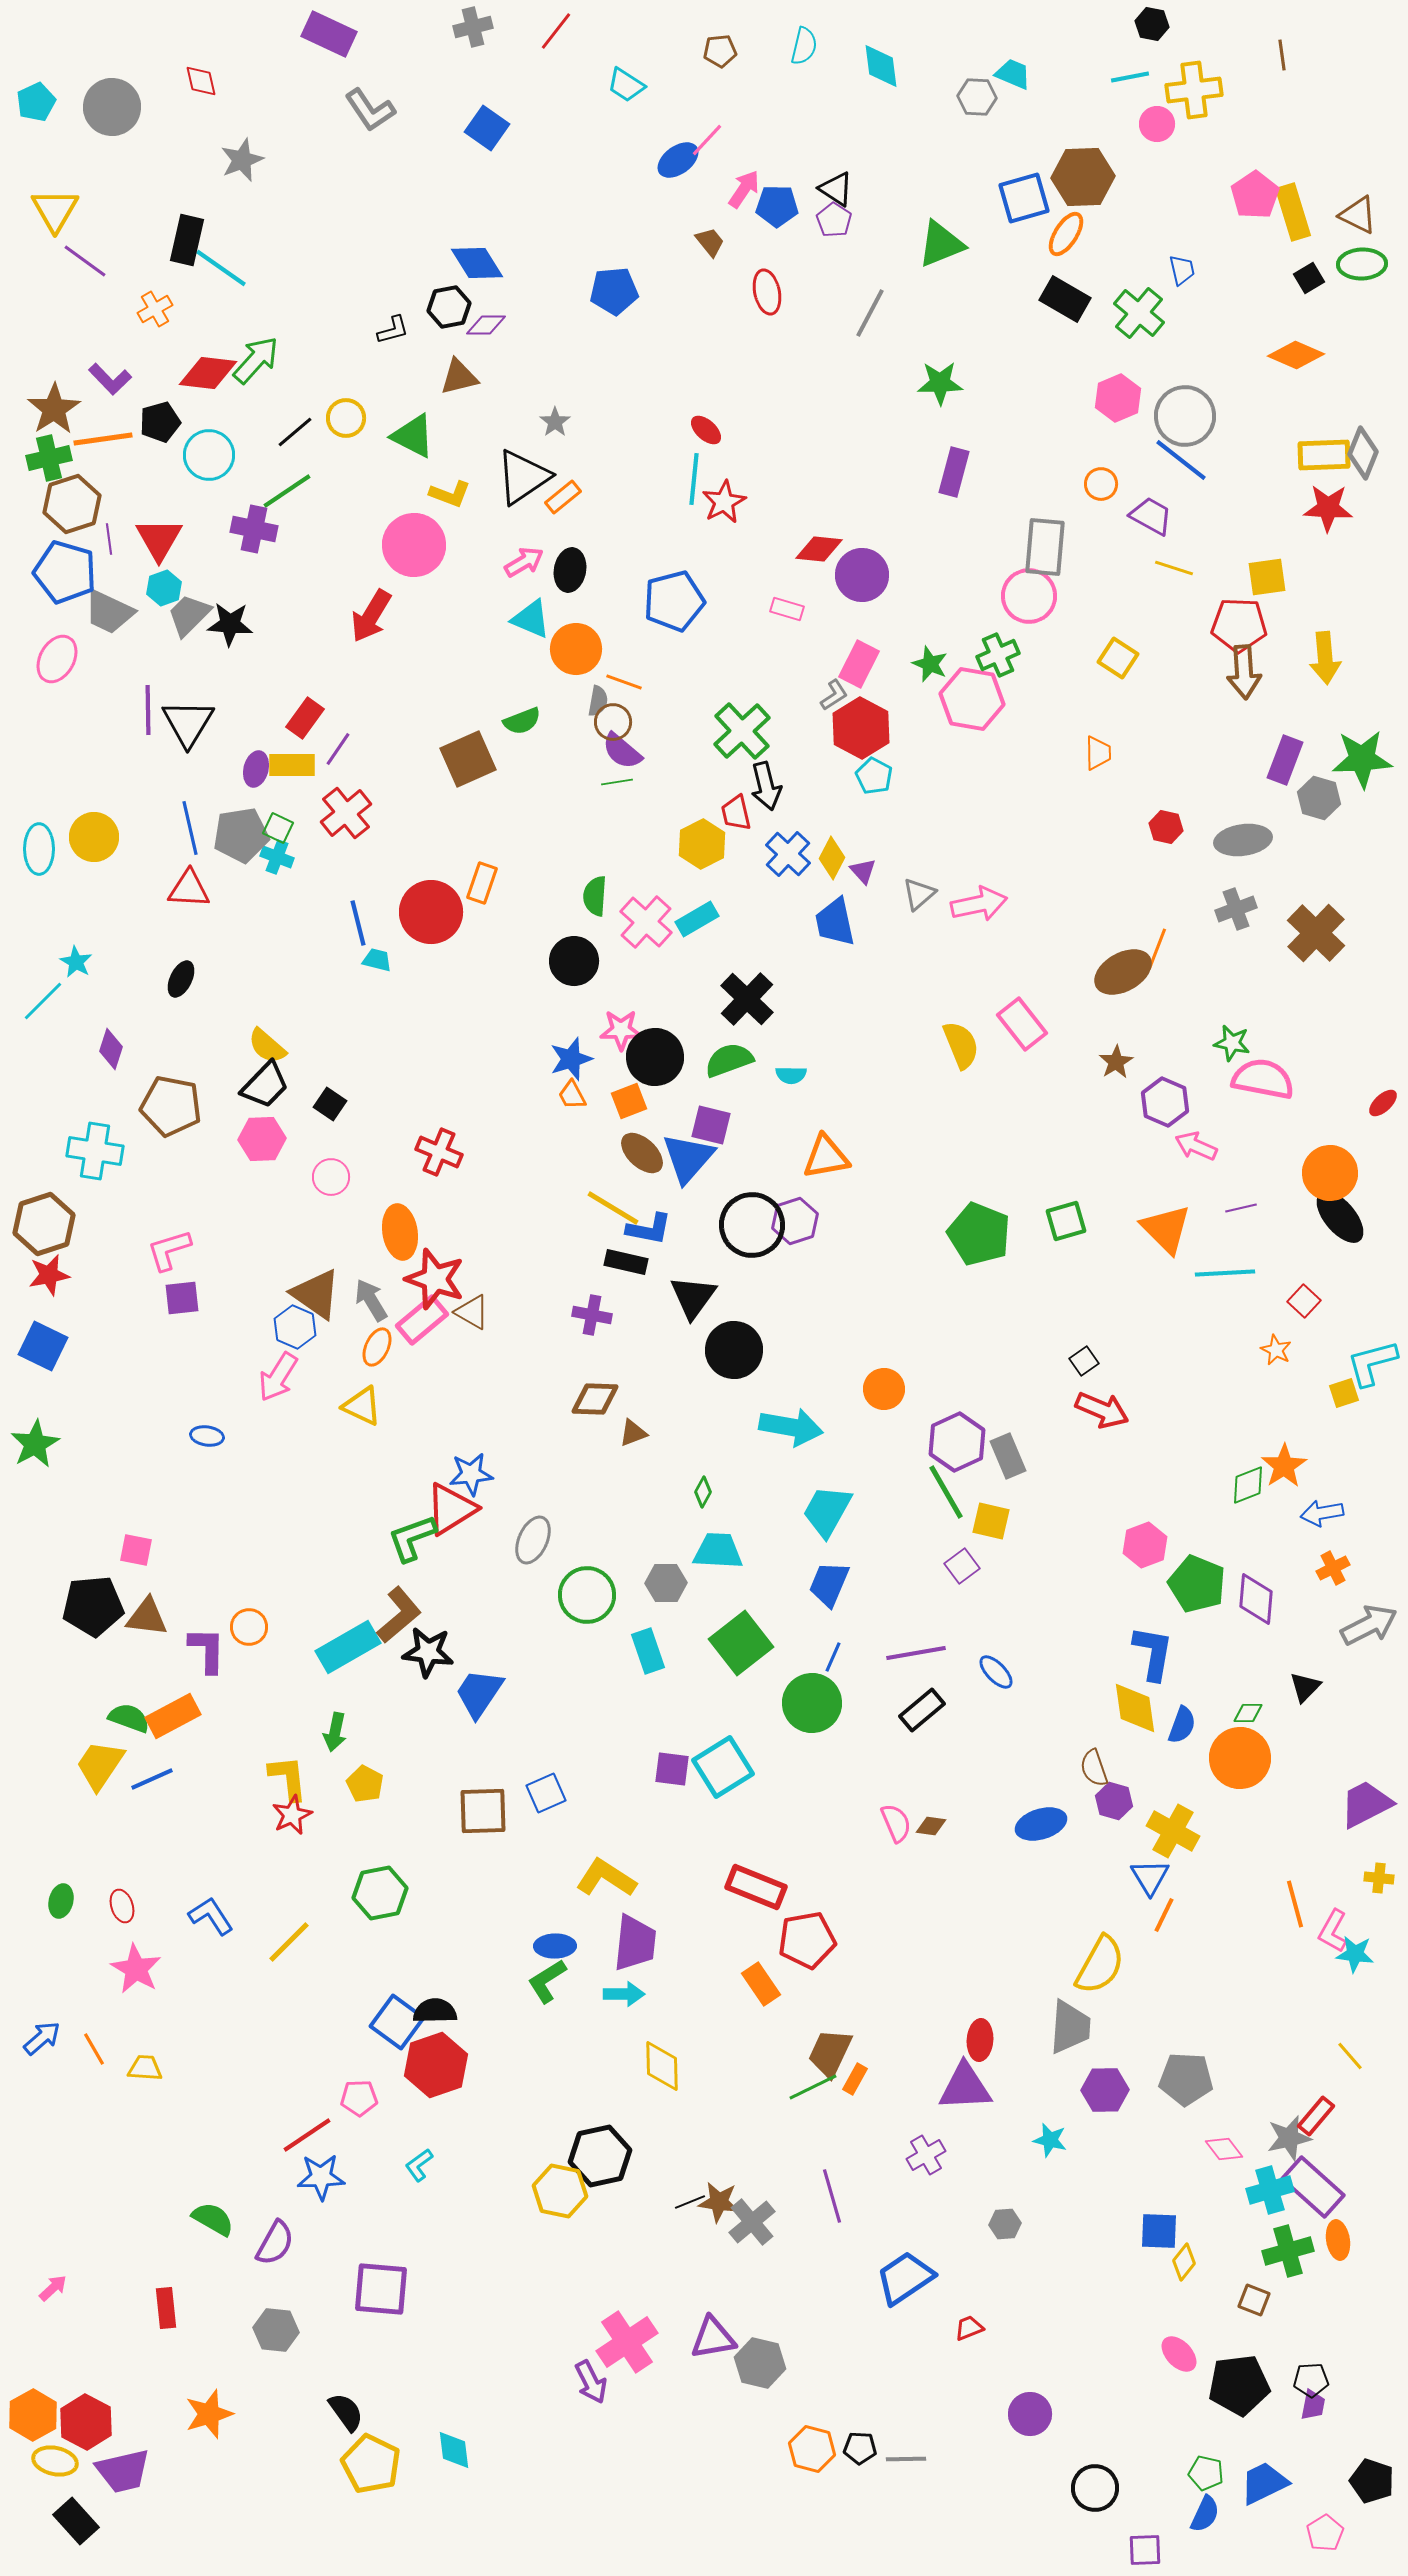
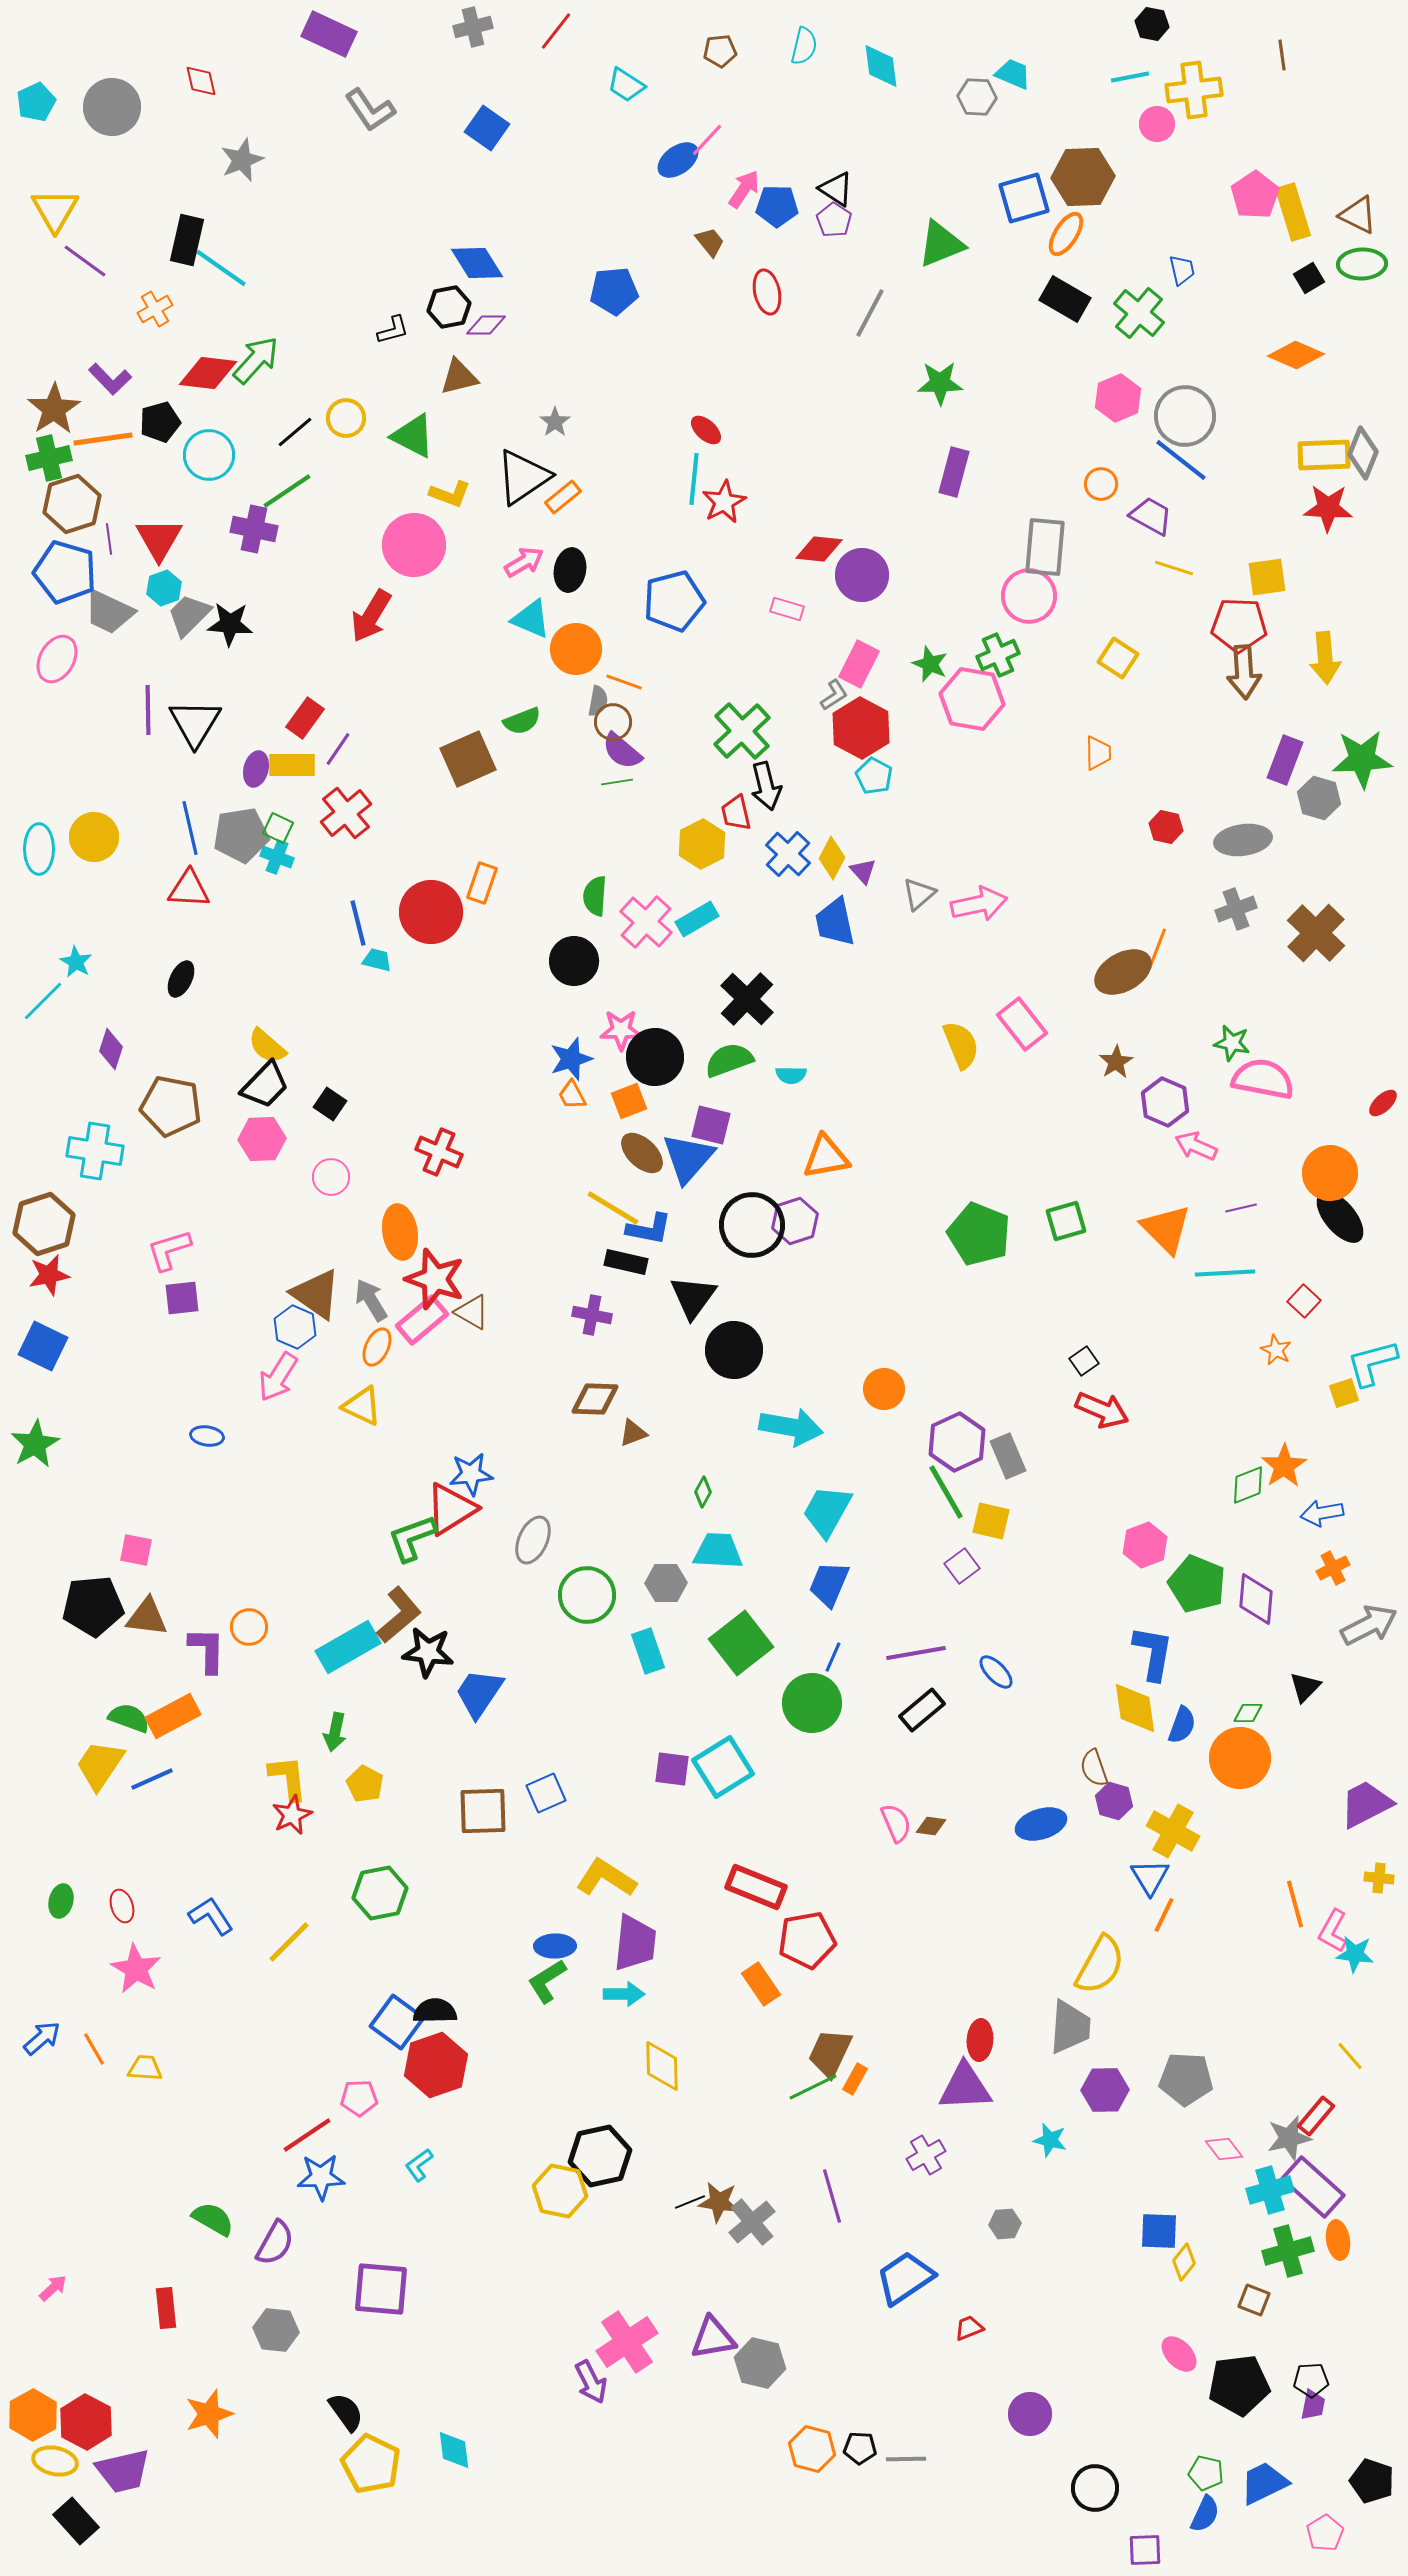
black triangle at (188, 723): moved 7 px right
